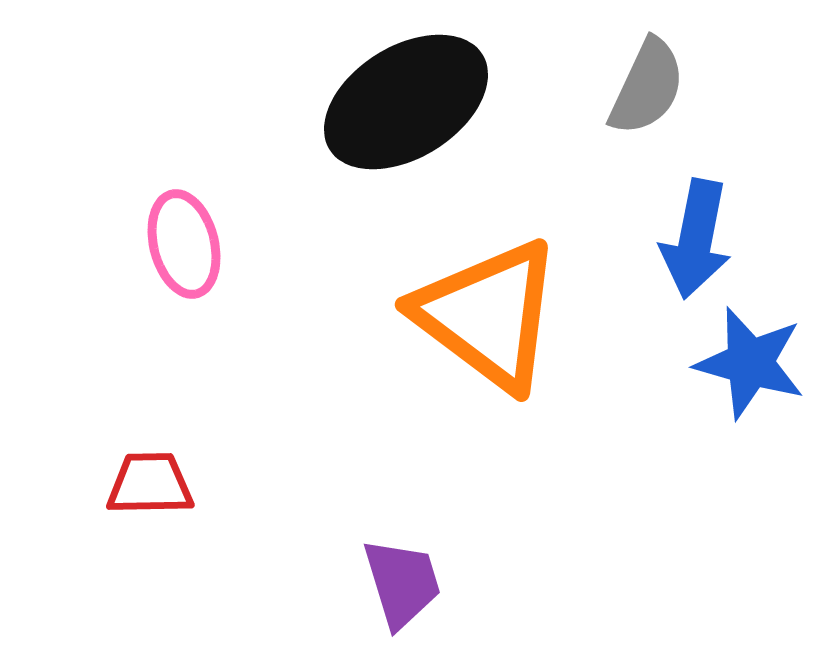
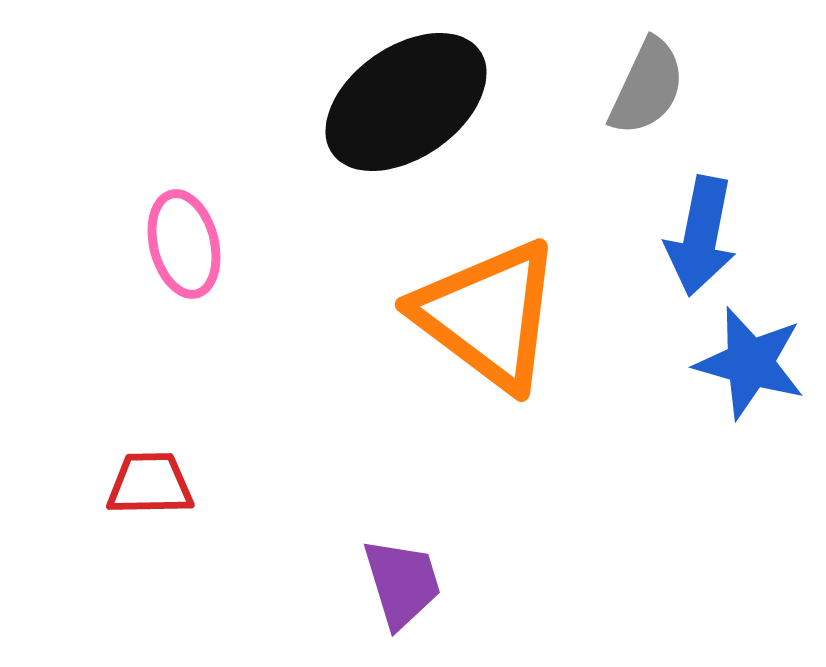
black ellipse: rotated 3 degrees counterclockwise
blue arrow: moved 5 px right, 3 px up
